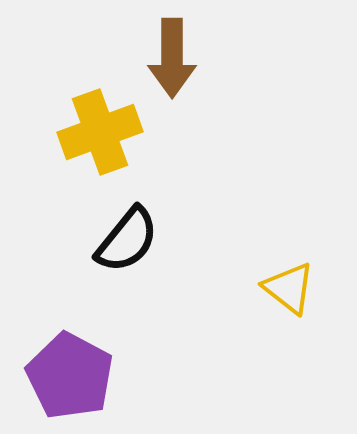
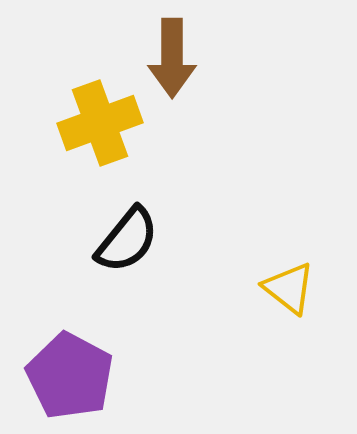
yellow cross: moved 9 px up
